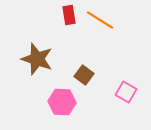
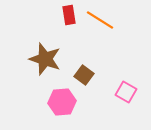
brown star: moved 8 px right
pink hexagon: rotated 8 degrees counterclockwise
